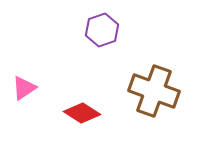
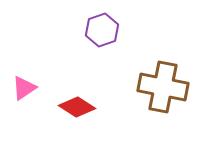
brown cross: moved 9 px right, 4 px up; rotated 9 degrees counterclockwise
red diamond: moved 5 px left, 6 px up
